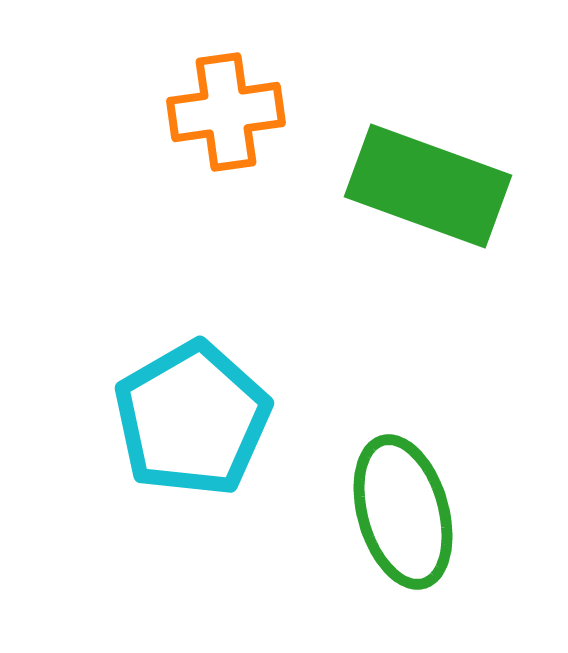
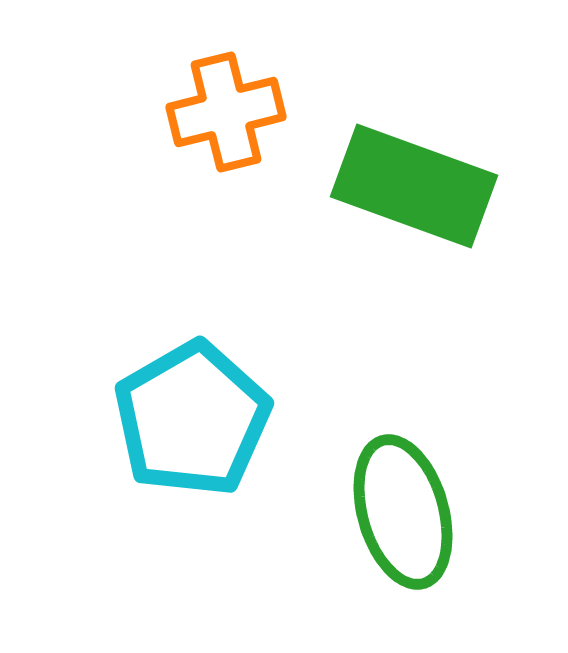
orange cross: rotated 6 degrees counterclockwise
green rectangle: moved 14 px left
